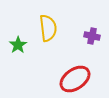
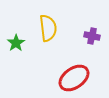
green star: moved 2 px left, 2 px up
red ellipse: moved 1 px left, 1 px up
